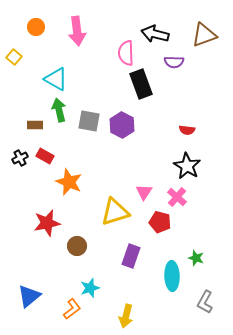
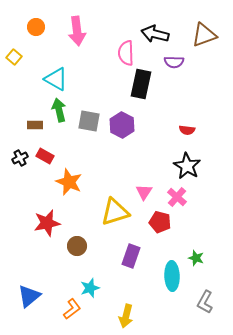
black rectangle: rotated 32 degrees clockwise
